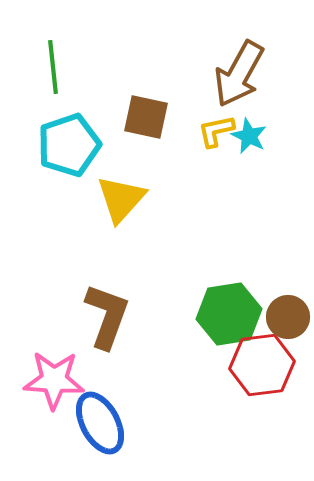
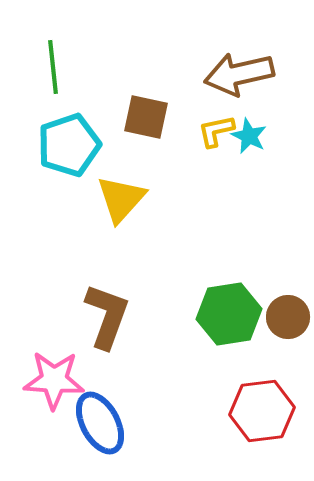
brown arrow: rotated 48 degrees clockwise
red hexagon: moved 46 px down
